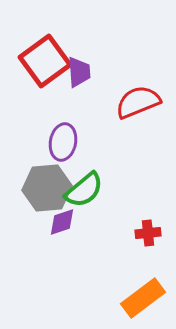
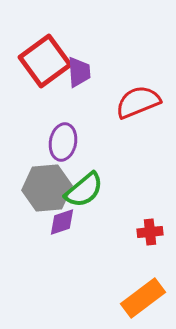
red cross: moved 2 px right, 1 px up
